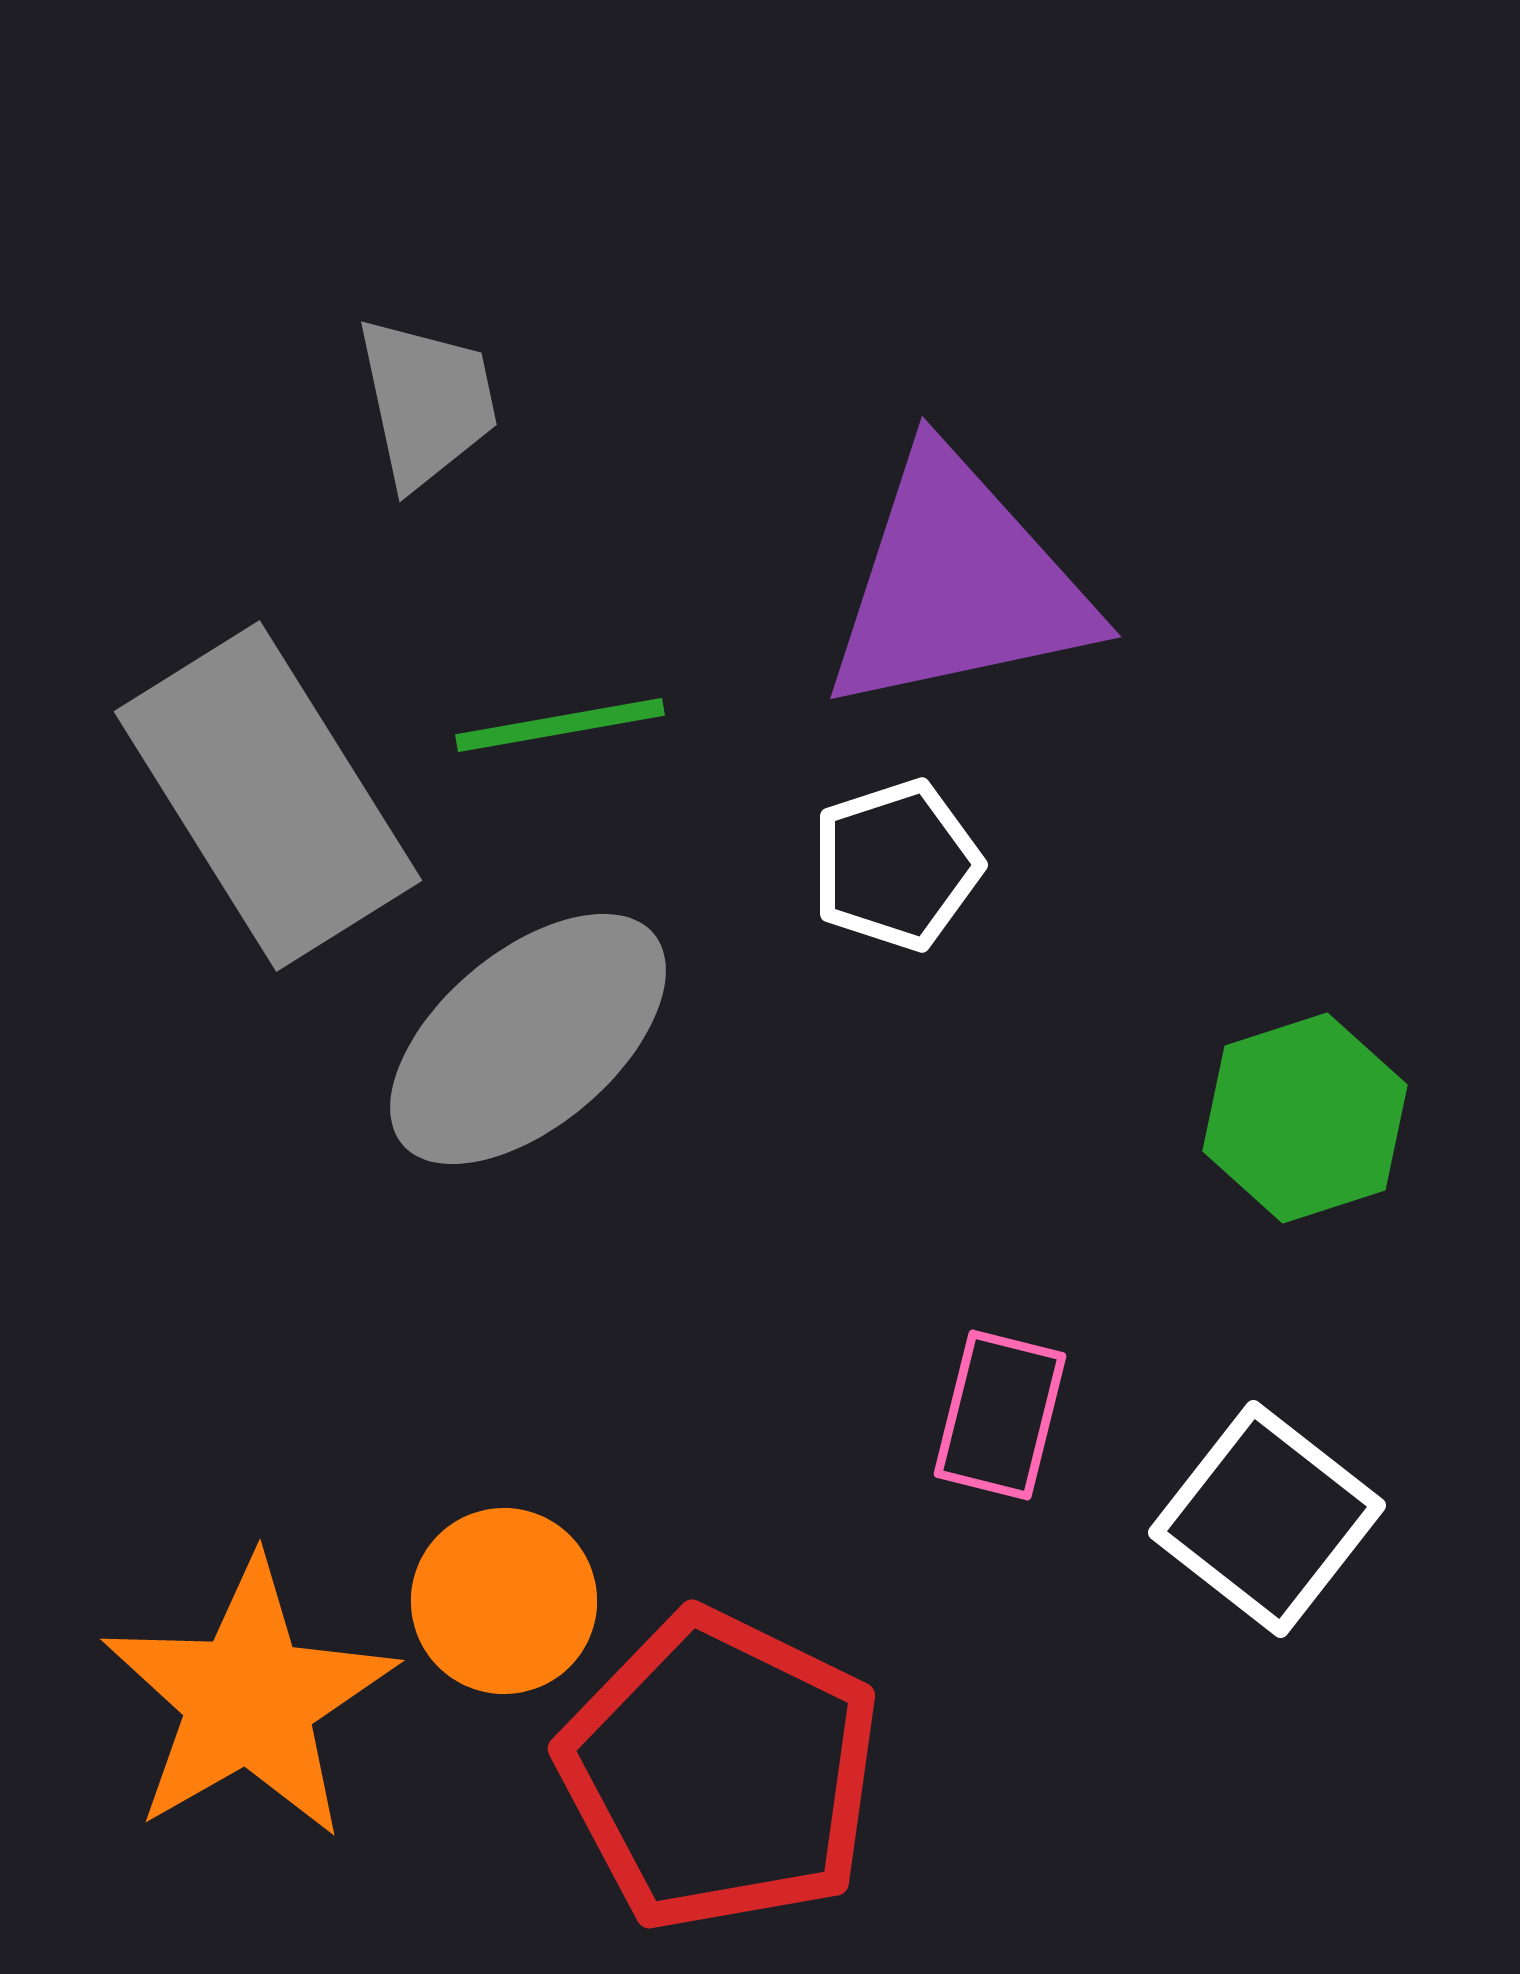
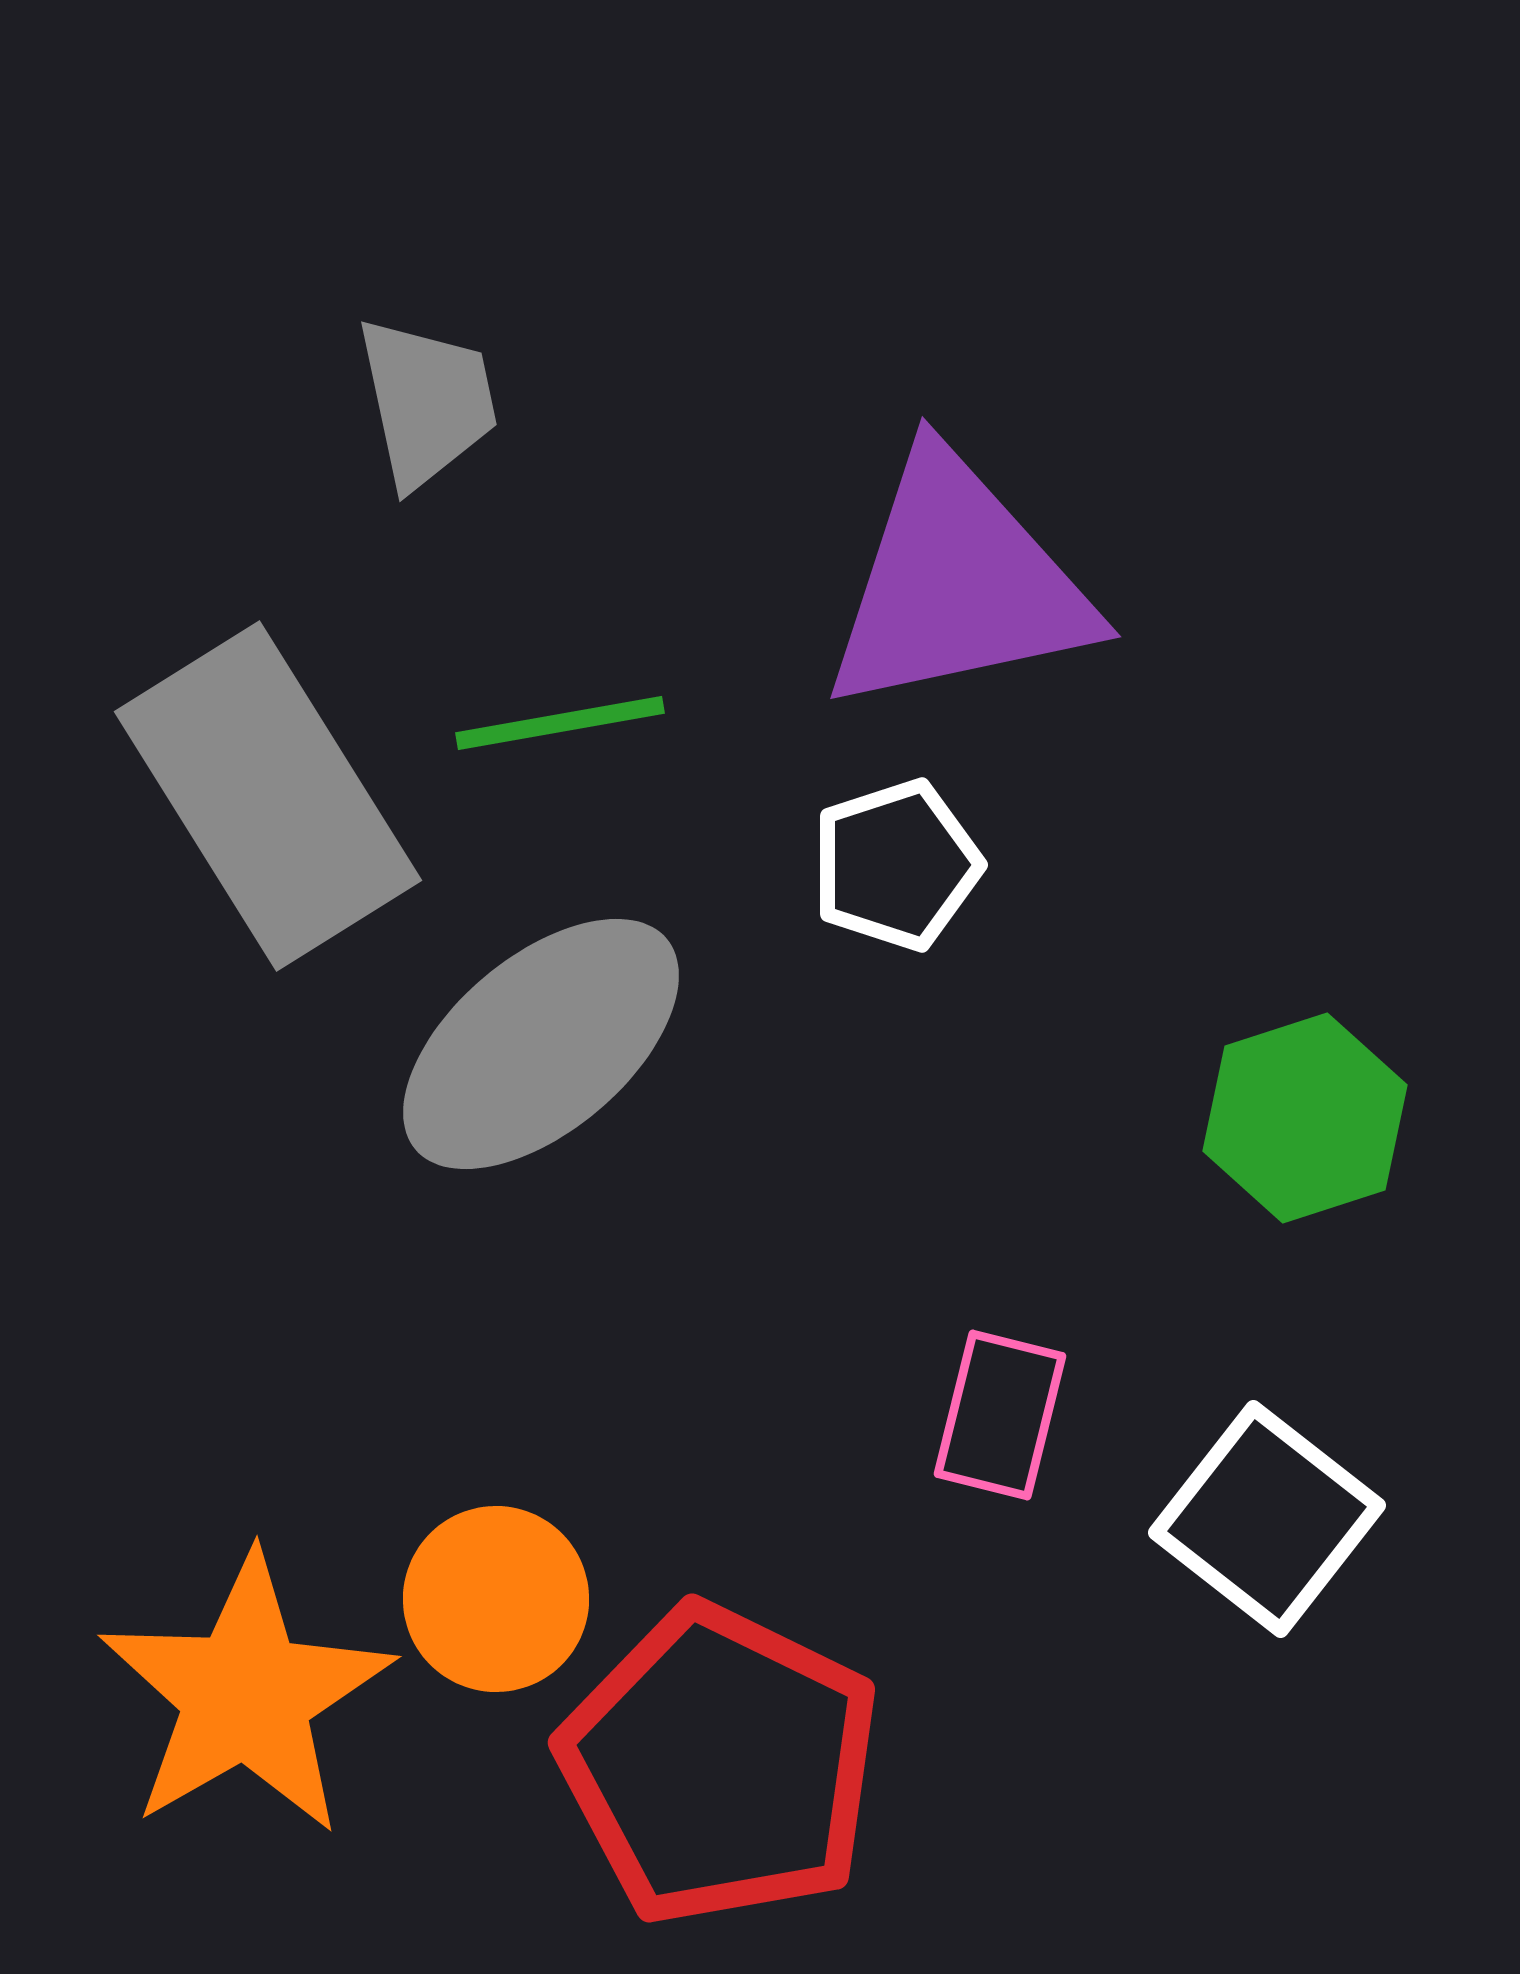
green line: moved 2 px up
gray ellipse: moved 13 px right, 5 px down
orange circle: moved 8 px left, 2 px up
orange star: moved 3 px left, 4 px up
red pentagon: moved 6 px up
